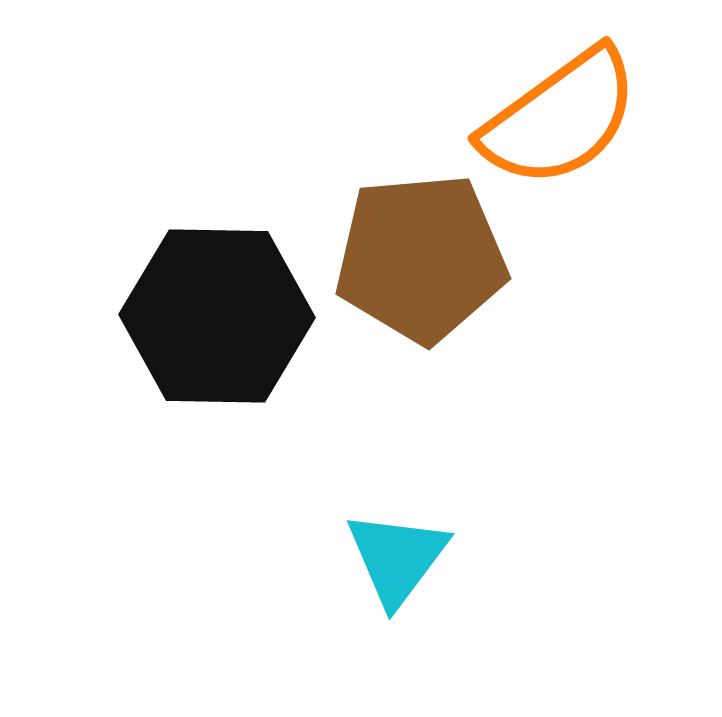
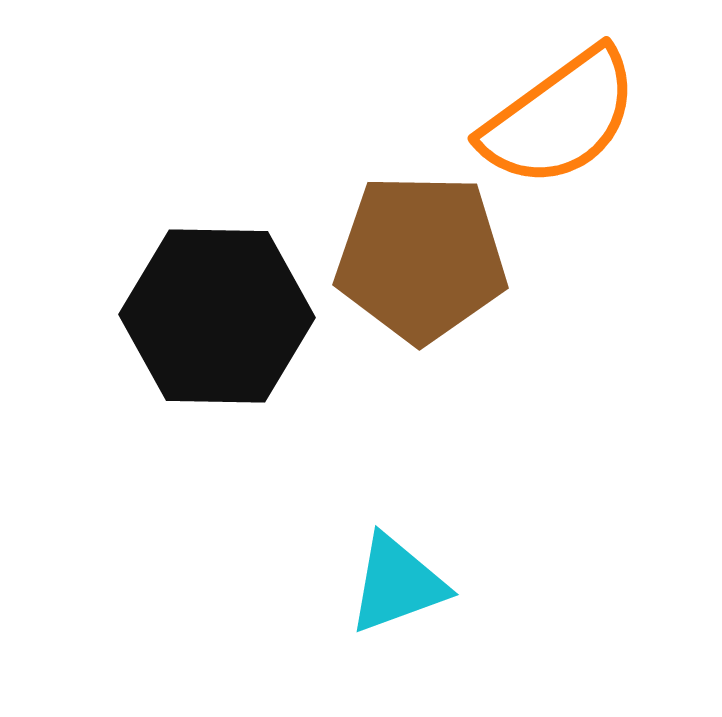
brown pentagon: rotated 6 degrees clockwise
cyan triangle: moved 26 px down; rotated 33 degrees clockwise
